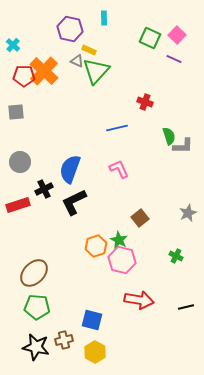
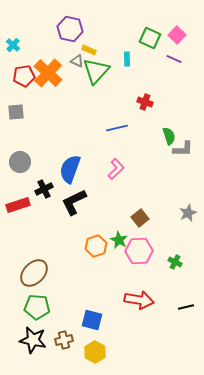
cyan rectangle: moved 23 px right, 41 px down
orange cross: moved 4 px right, 2 px down
red pentagon: rotated 10 degrees counterclockwise
gray L-shape: moved 3 px down
pink L-shape: moved 3 px left; rotated 70 degrees clockwise
green cross: moved 1 px left, 6 px down
pink hexagon: moved 17 px right, 9 px up; rotated 16 degrees counterclockwise
black star: moved 3 px left, 7 px up
